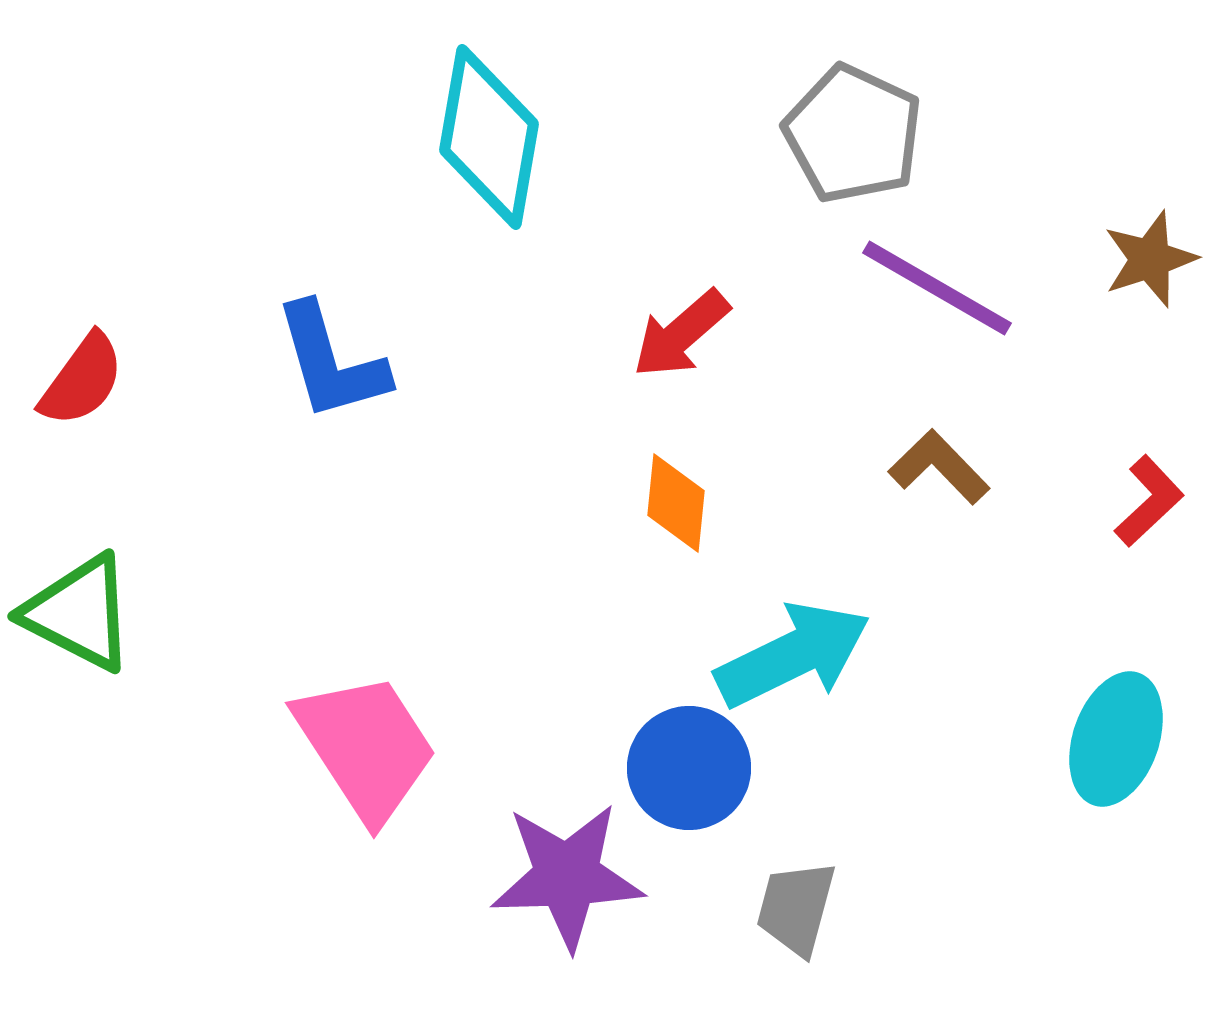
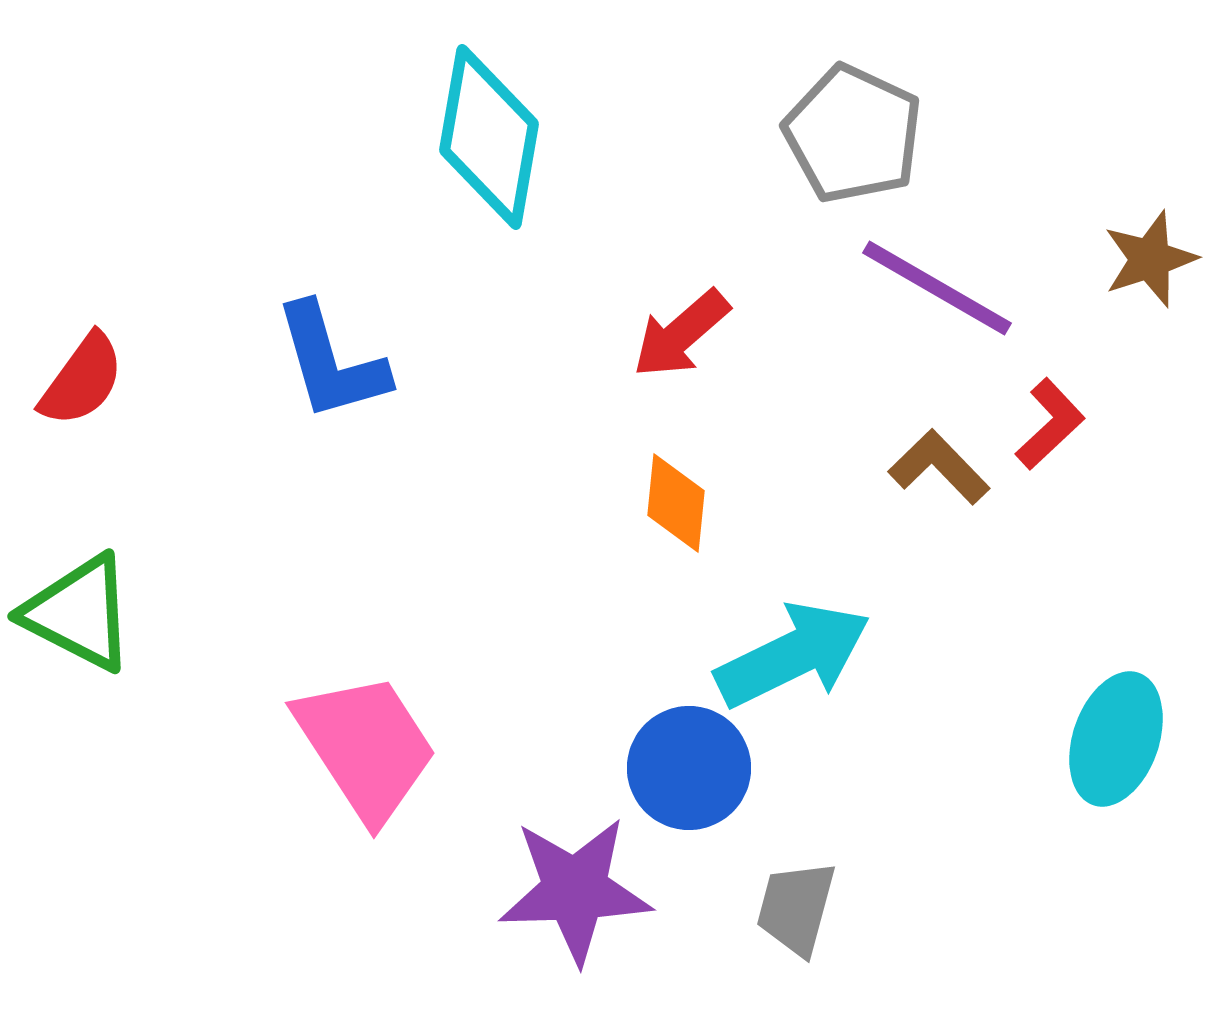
red L-shape: moved 99 px left, 77 px up
purple star: moved 8 px right, 14 px down
